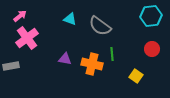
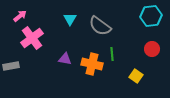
cyan triangle: rotated 40 degrees clockwise
pink cross: moved 5 px right
